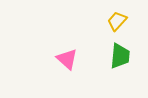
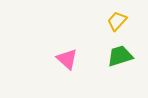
green trapezoid: rotated 112 degrees counterclockwise
